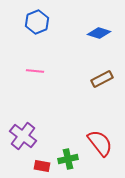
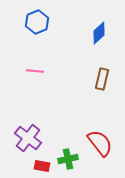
blue diamond: rotated 60 degrees counterclockwise
brown rectangle: rotated 50 degrees counterclockwise
purple cross: moved 5 px right, 2 px down
